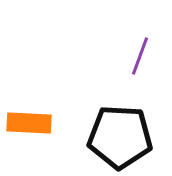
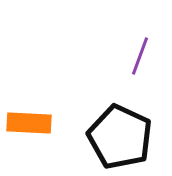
black pentagon: rotated 22 degrees clockwise
